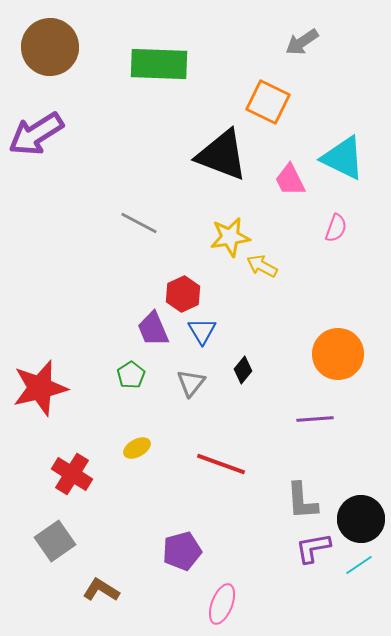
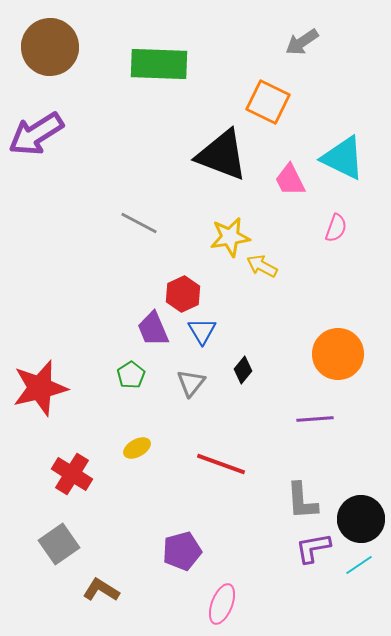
gray square: moved 4 px right, 3 px down
